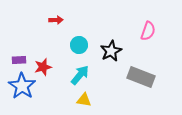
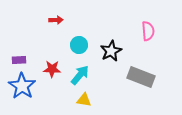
pink semicircle: rotated 24 degrees counterclockwise
red star: moved 9 px right, 2 px down; rotated 18 degrees clockwise
